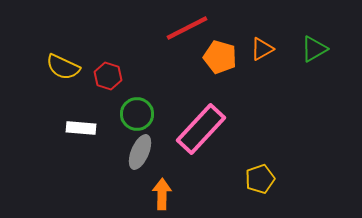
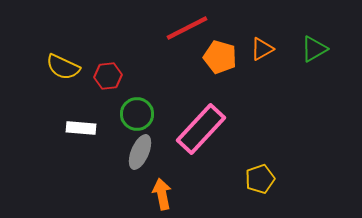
red hexagon: rotated 24 degrees counterclockwise
orange arrow: rotated 12 degrees counterclockwise
